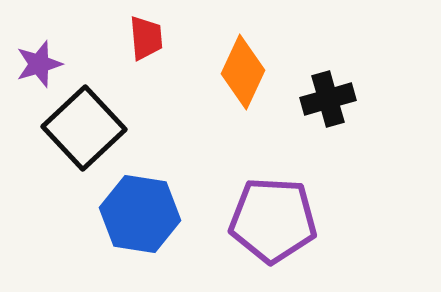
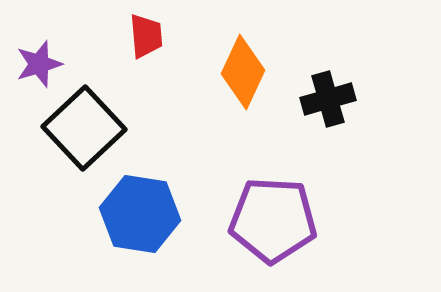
red trapezoid: moved 2 px up
